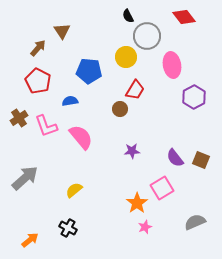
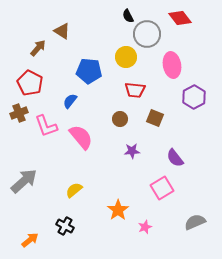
red diamond: moved 4 px left, 1 px down
brown triangle: rotated 24 degrees counterclockwise
gray circle: moved 2 px up
red pentagon: moved 8 px left, 2 px down
red trapezoid: rotated 65 degrees clockwise
blue semicircle: rotated 42 degrees counterclockwise
brown circle: moved 10 px down
brown cross: moved 5 px up; rotated 12 degrees clockwise
brown square: moved 46 px left, 42 px up
gray arrow: moved 1 px left, 3 px down
orange star: moved 19 px left, 7 px down
black cross: moved 3 px left, 2 px up
